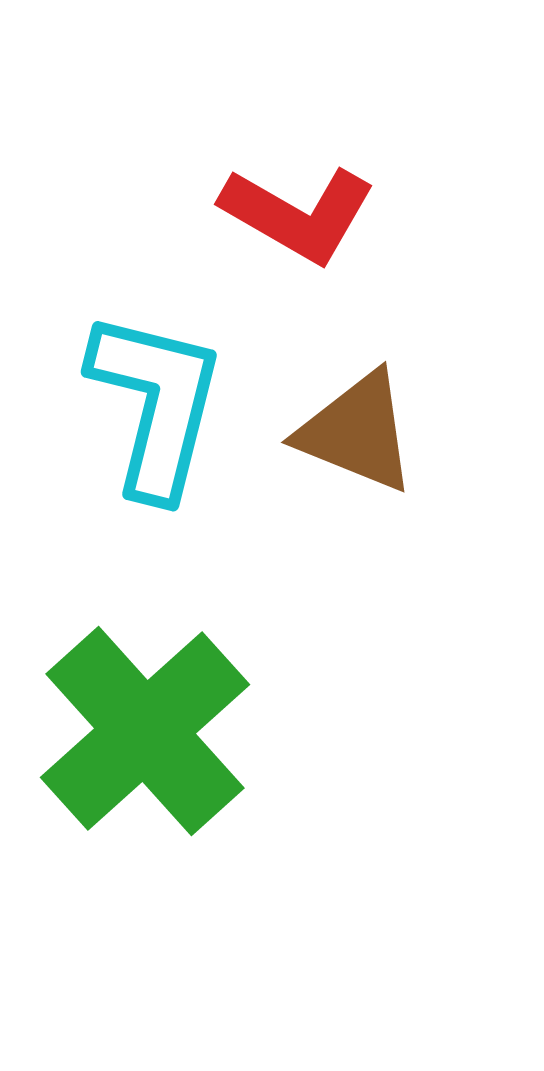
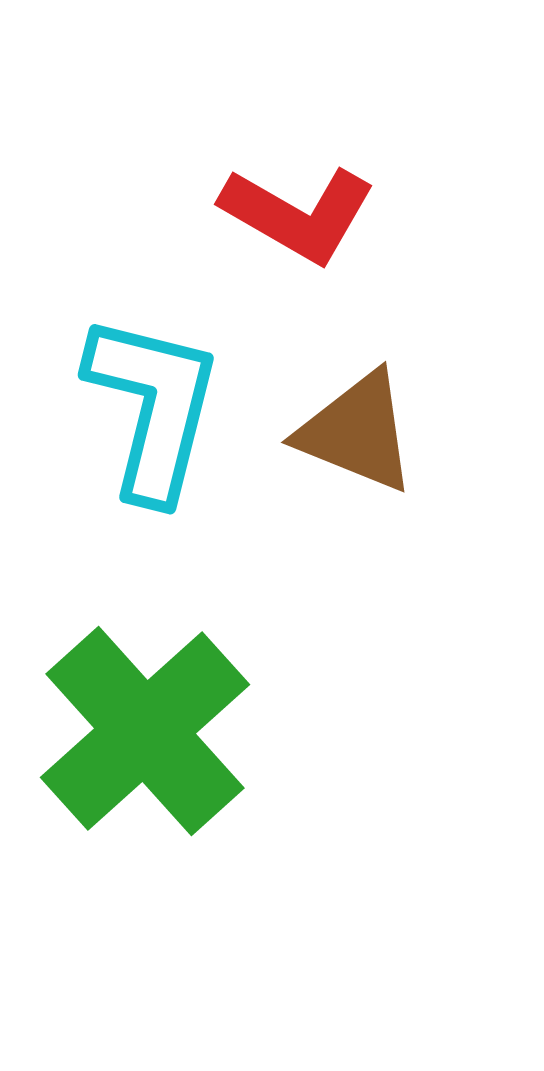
cyan L-shape: moved 3 px left, 3 px down
